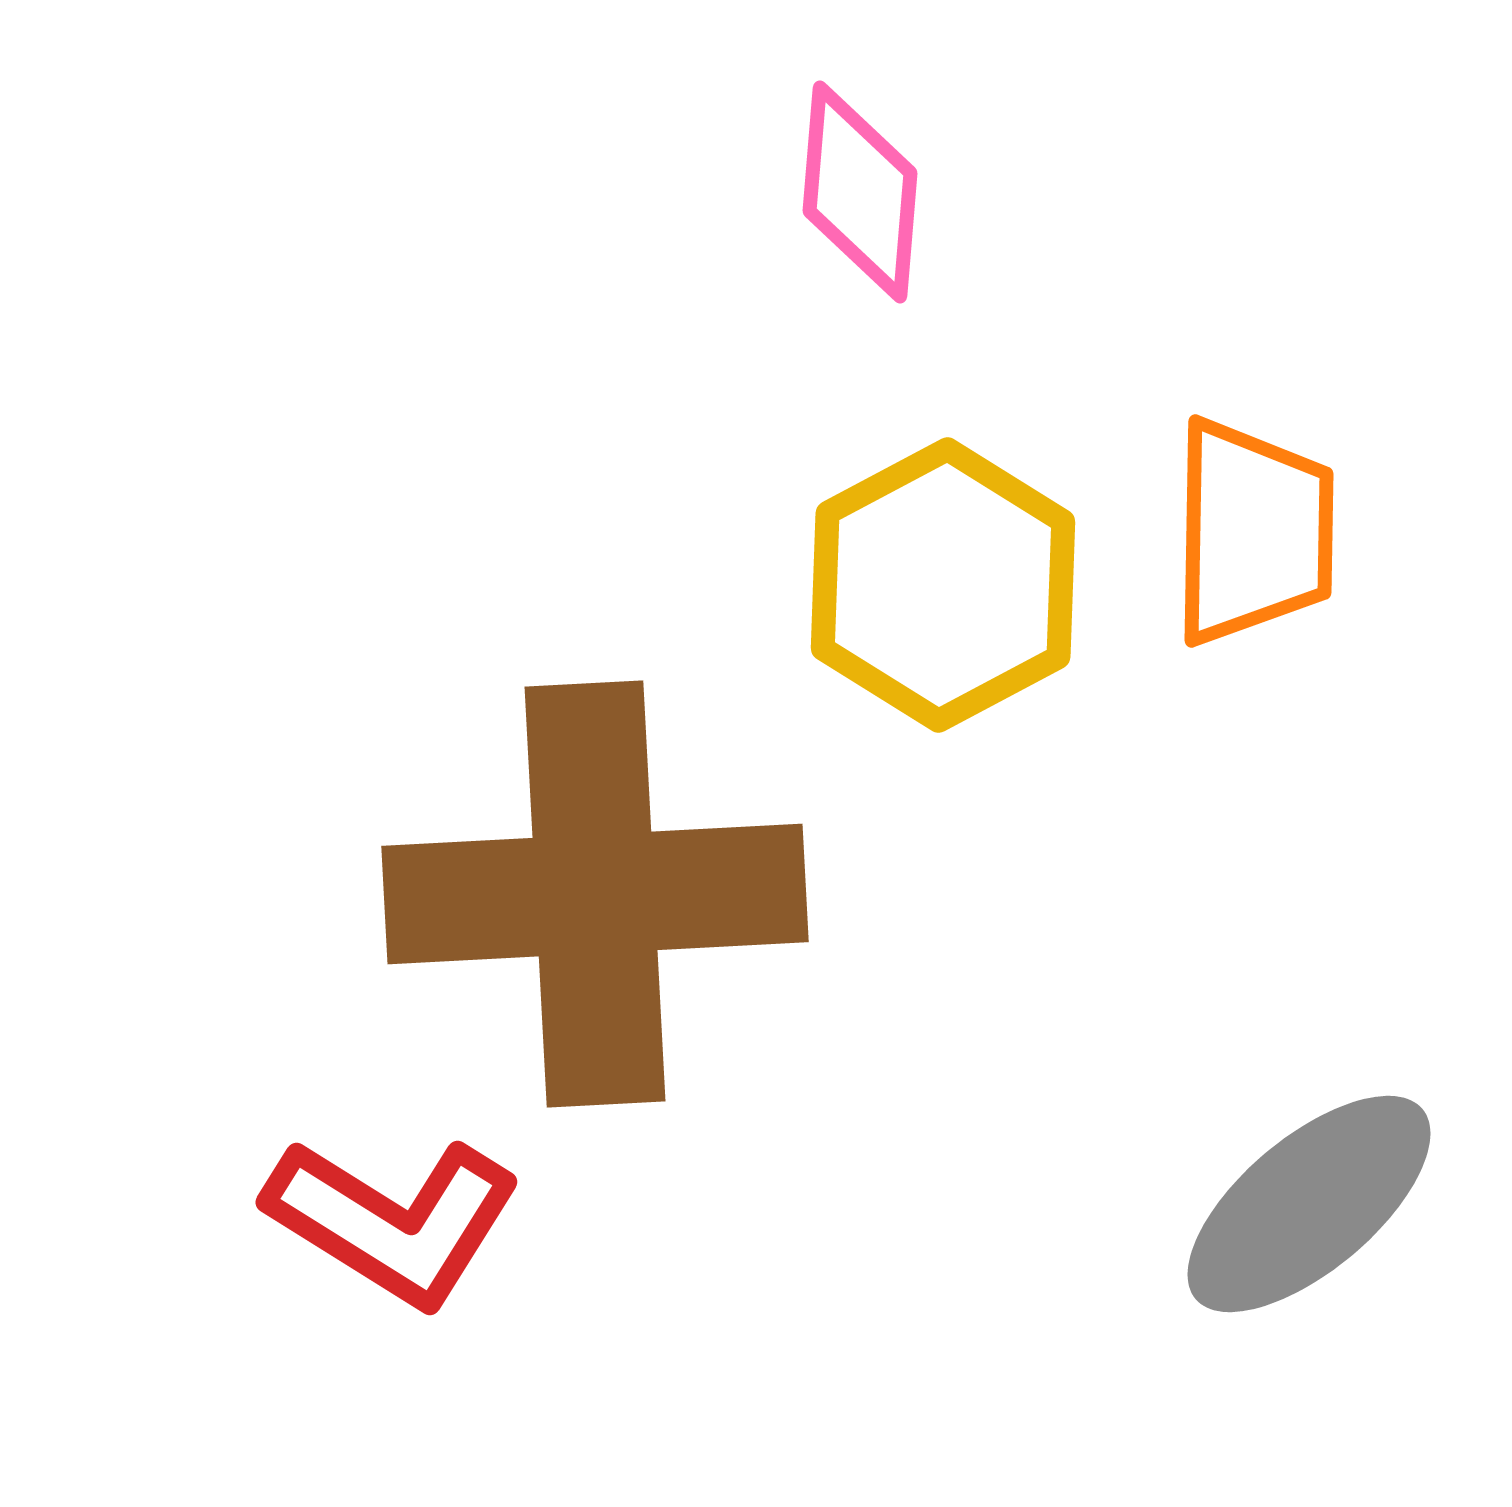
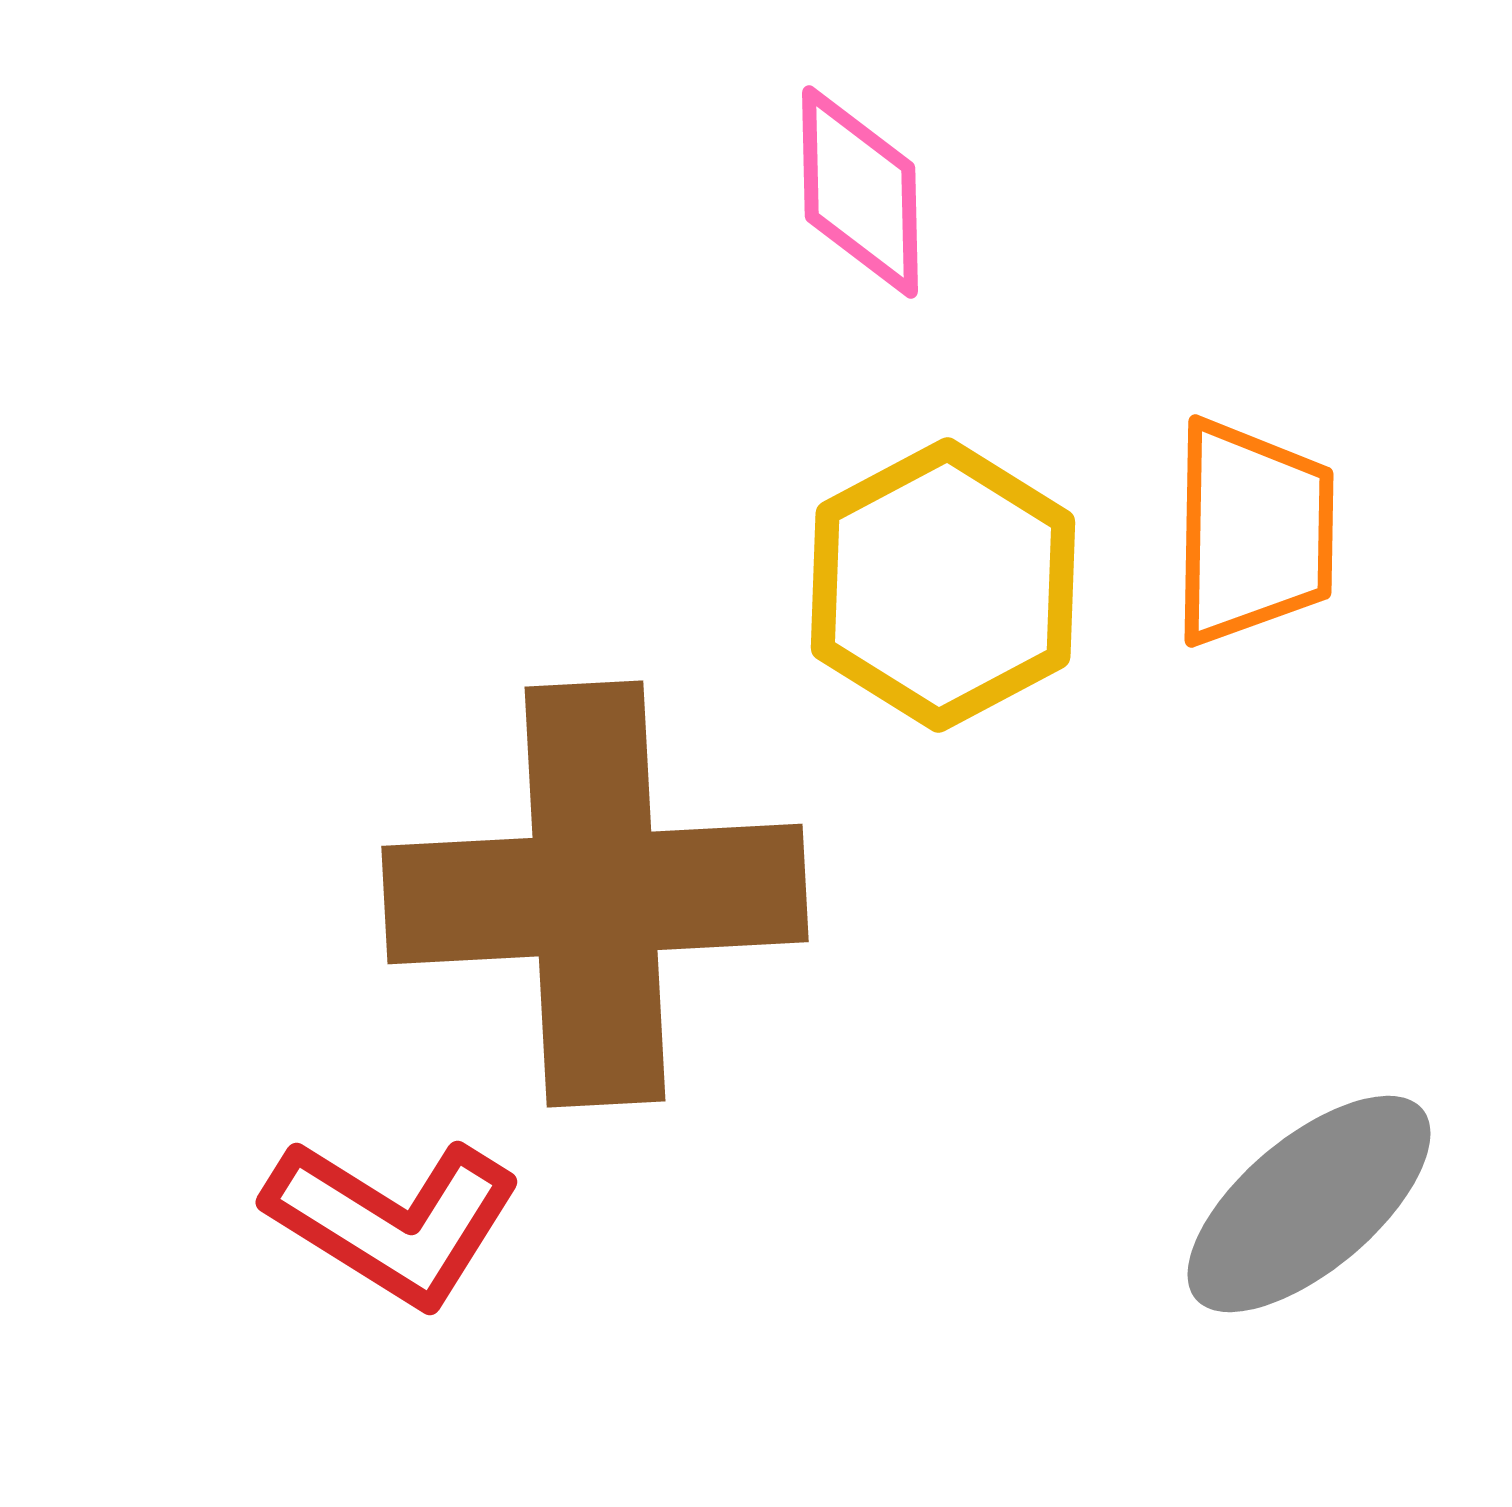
pink diamond: rotated 6 degrees counterclockwise
